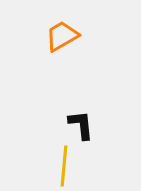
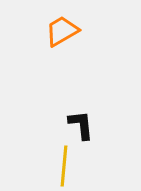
orange trapezoid: moved 5 px up
